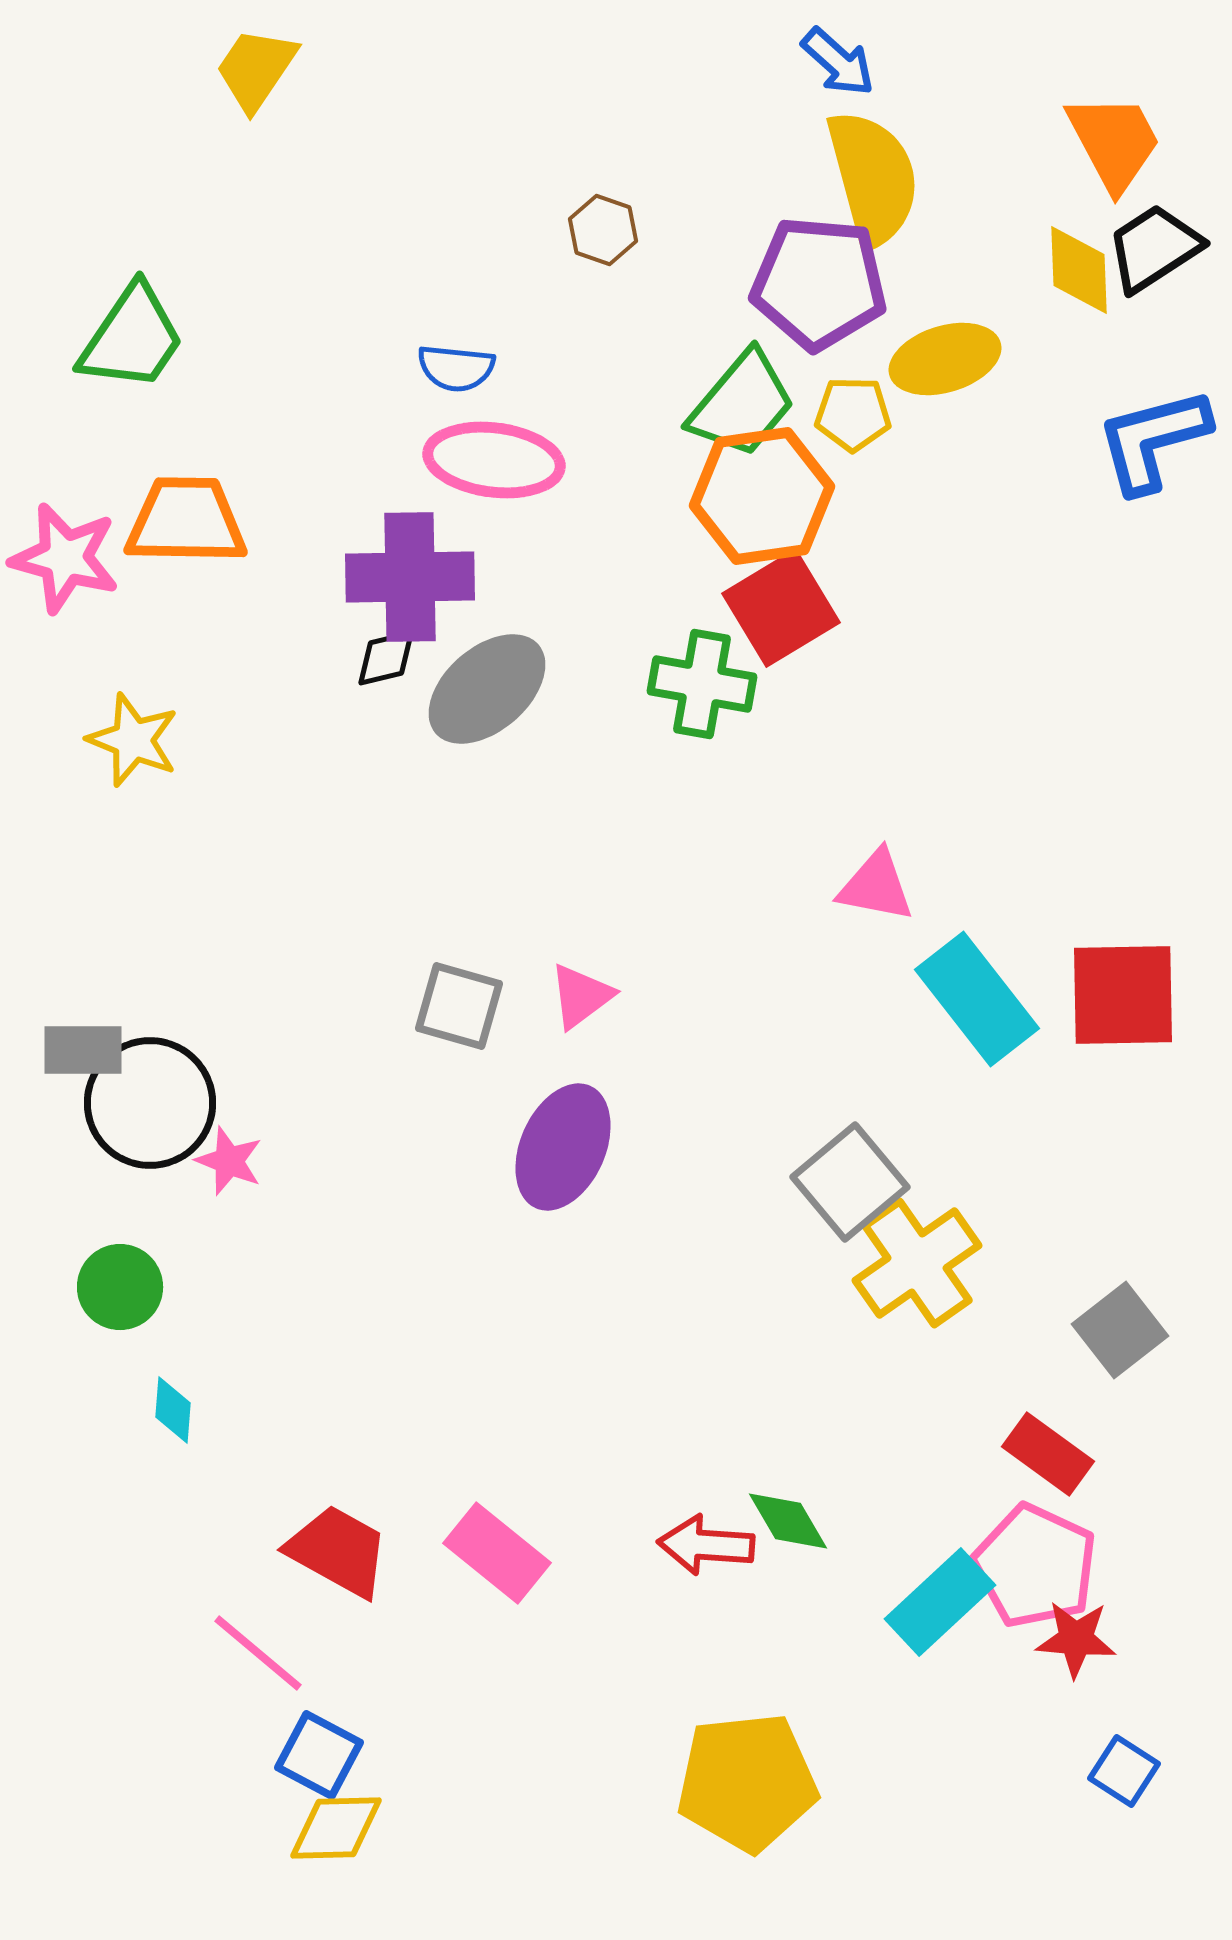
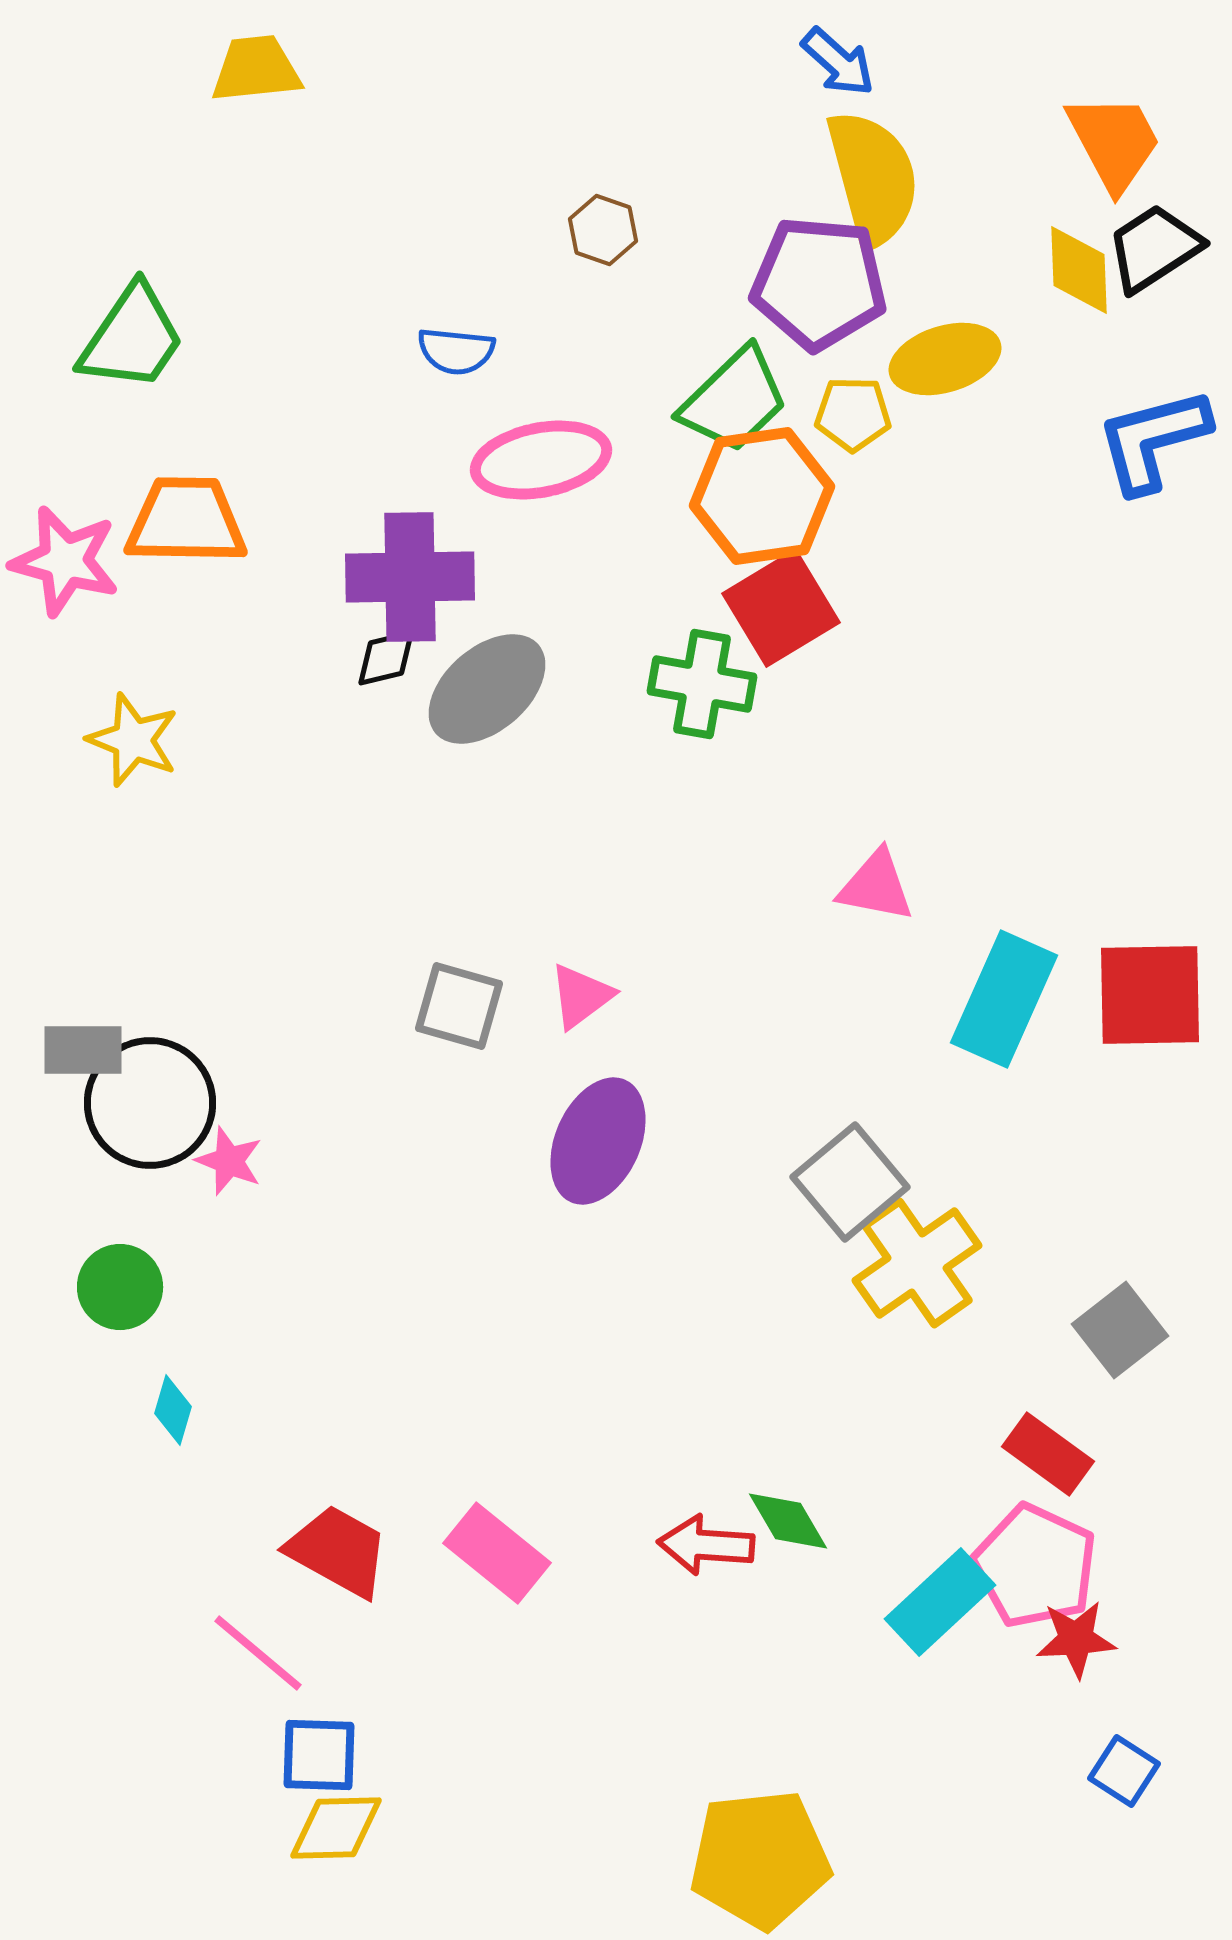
yellow trapezoid at (256, 69): rotated 50 degrees clockwise
blue semicircle at (456, 368): moved 17 px up
green trapezoid at (742, 404): moved 8 px left, 4 px up; rotated 6 degrees clockwise
pink ellipse at (494, 460): moved 47 px right; rotated 18 degrees counterclockwise
pink star at (65, 558): moved 3 px down
red square at (1123, 995): moved 27 px right
cyan rectangle at (977, 999): moved 27 px right; rotated 62 degrees clockwise
purple ellipse at (563, 1147): moved 35 px right, 6 px up
cyan diamond at (173, 1410): rotated 12 degrees clockwise
red star at (1076, 1639): rotated 8 degrees counterclockwise
blue square at (319, 1755): rotated 26 degrees counterclockwise
yellow pentagon at (747, 1782): moved 13 px right, 77 px down
